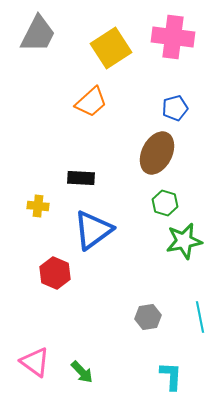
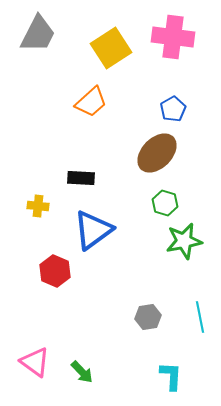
blue pentagon: moved 2 px left, 1 px down; rotated 15 degrees counterclockwise
brown ellipse: rotated 18 degrees clockwise
red hexagon: moved 2 px up
